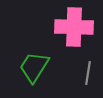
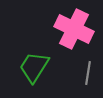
pink cross: moved 2 px down; rotated 24 degrees clockwise
